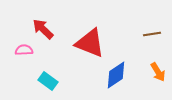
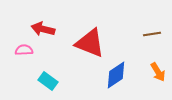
red arrow: rotated 30 degrees counterclockwise
